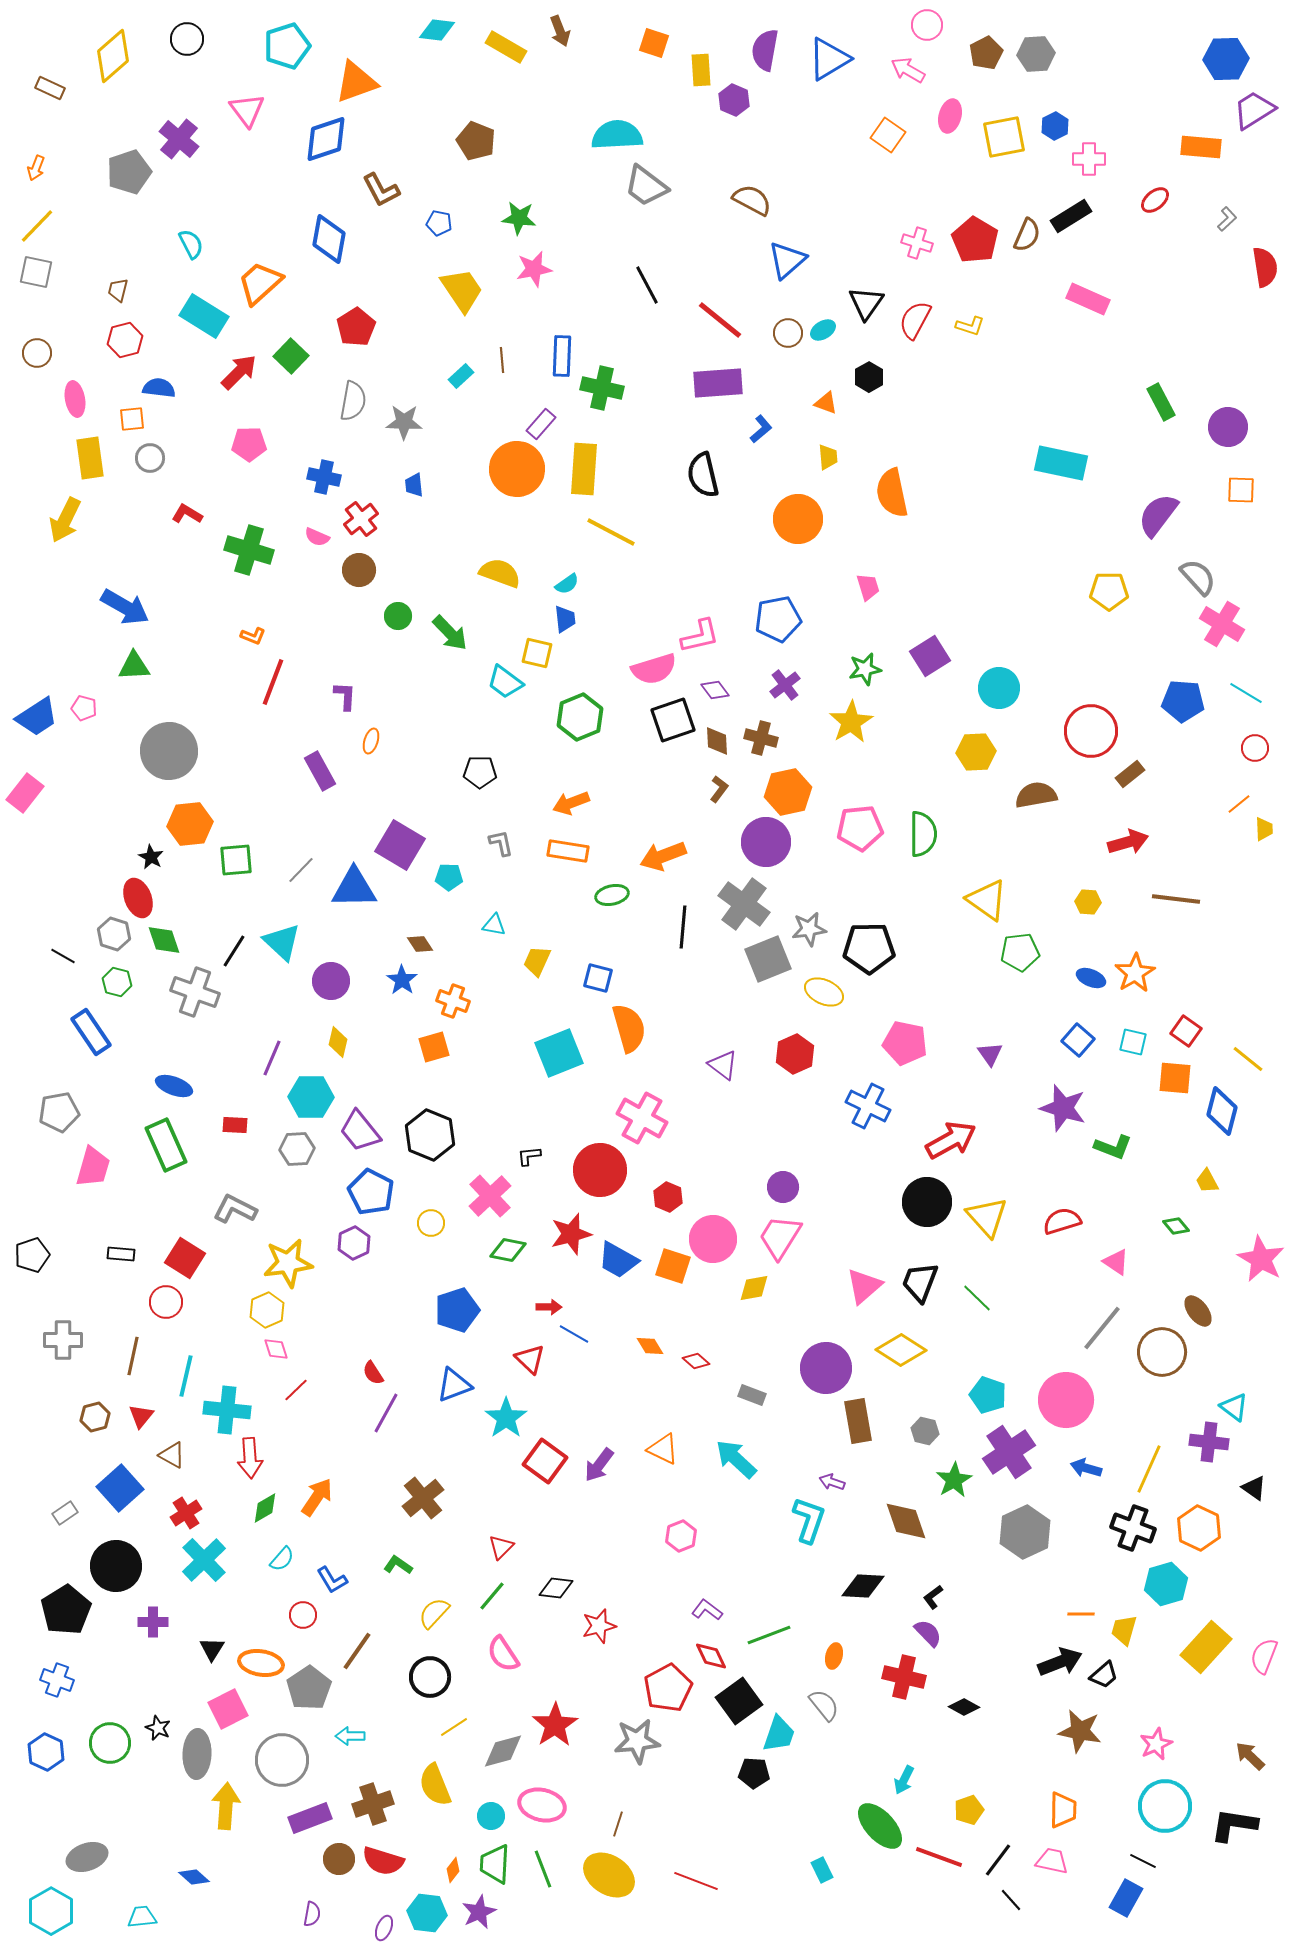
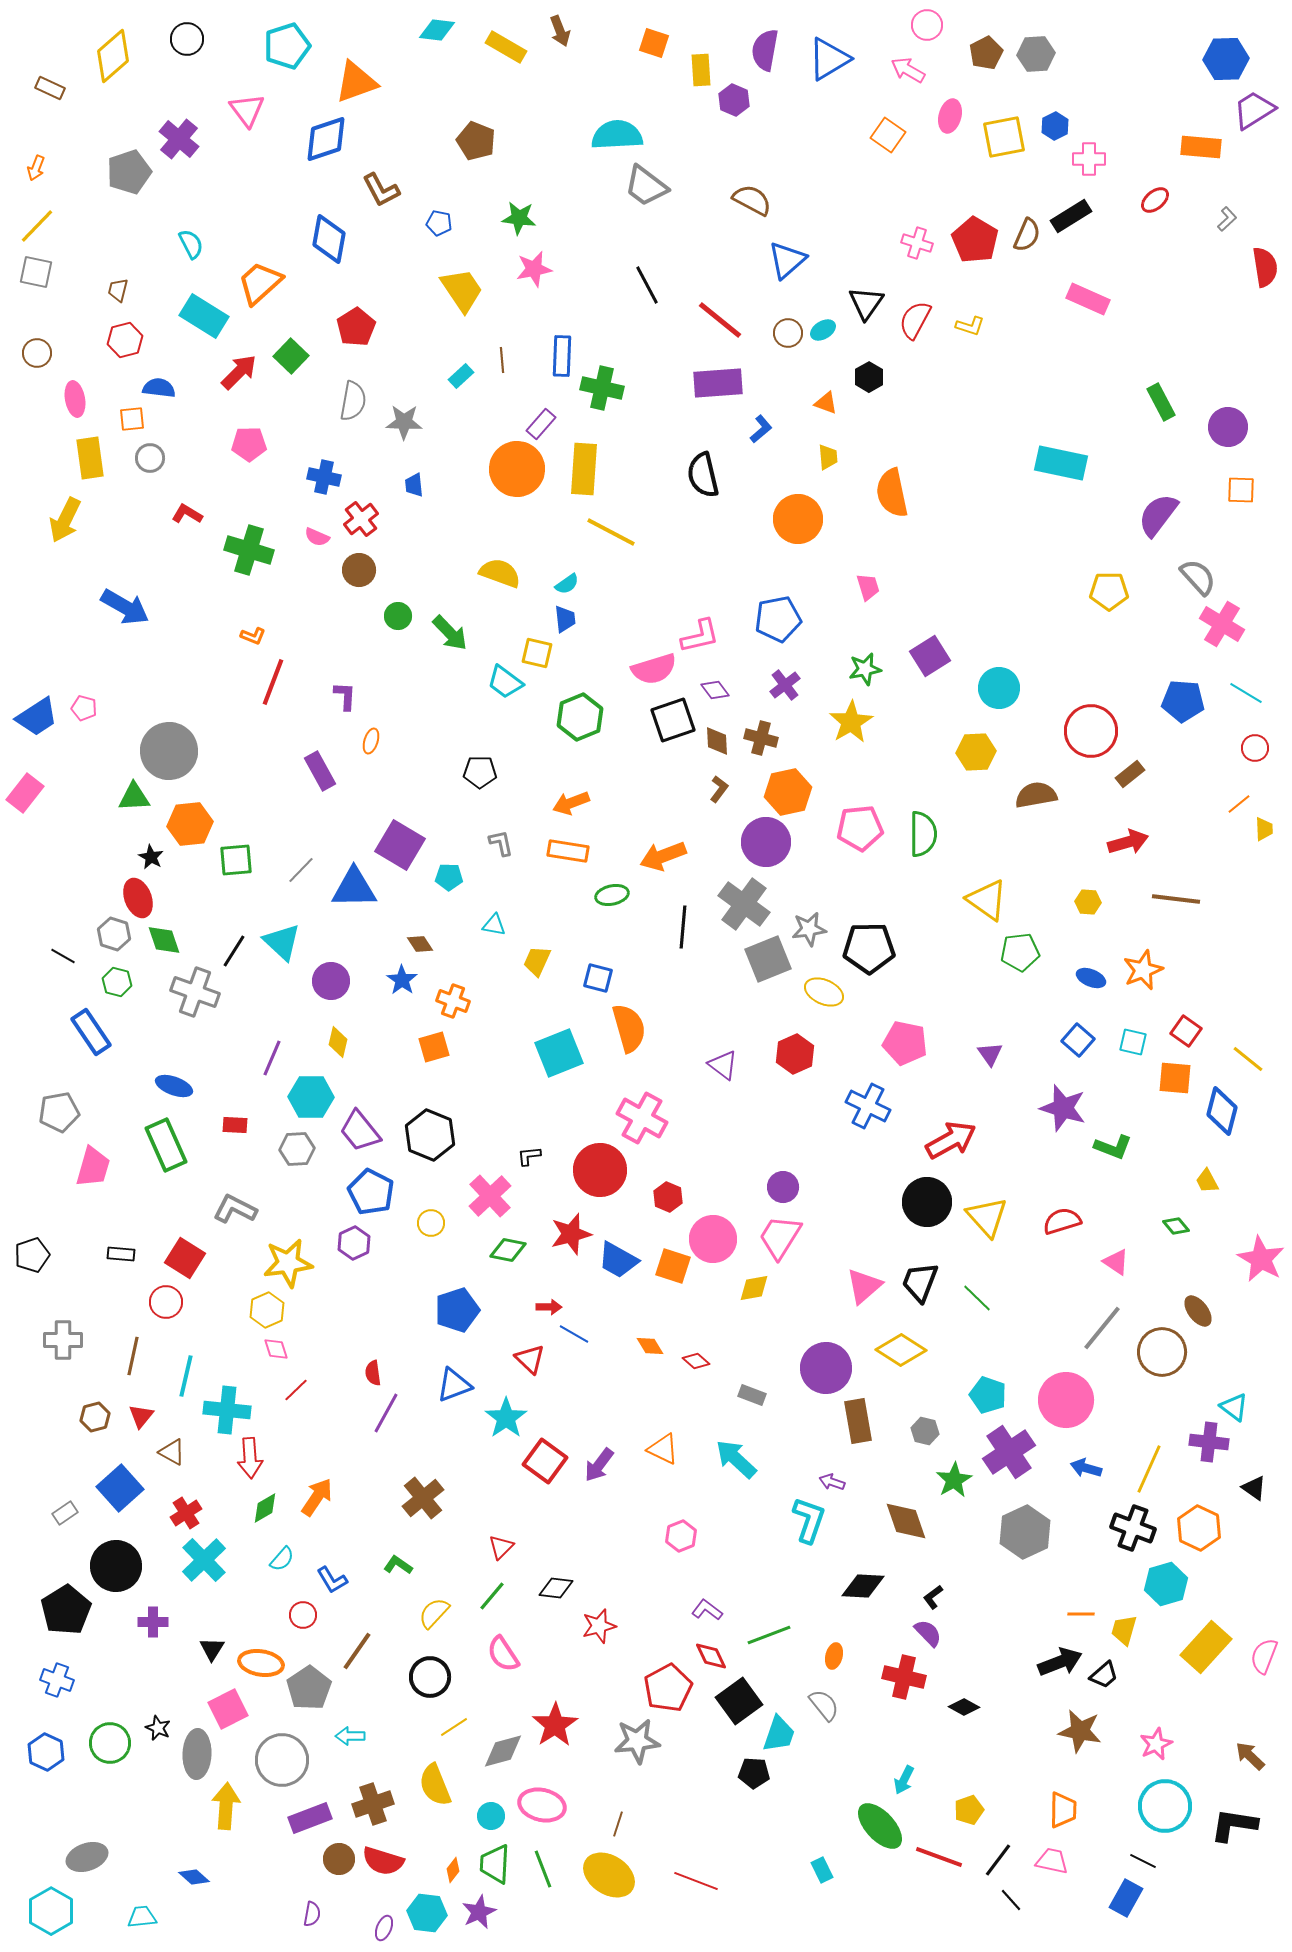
green triangle at (134, 666): moved 131 px down
orange star at (1135, 973): moved 8 px right, 3 px up; rotated 9 degrees clockwise
red semicircle at (373, 1373): rotated 25 degrees clockwise
brown triangle at (172, 1455): moved 3 px up
